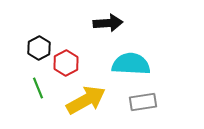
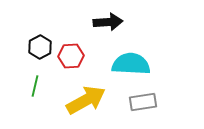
black arrow: moved 1 px up
black hexagon: moved 1 px right, 1 px up
red hexagon: moved 5 px right, 7 px up; rotated 25 degrees clockwise
green line: moved 3 px left, 2 px up; rotated 35 degrees clockwise
